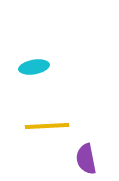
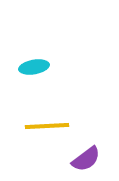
purple semicircle: rotated 116 degrees counterclockwise
